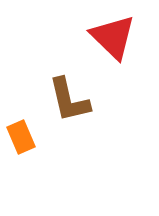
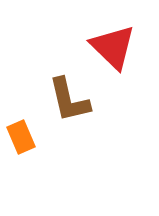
red triangle: moved 10 px down
